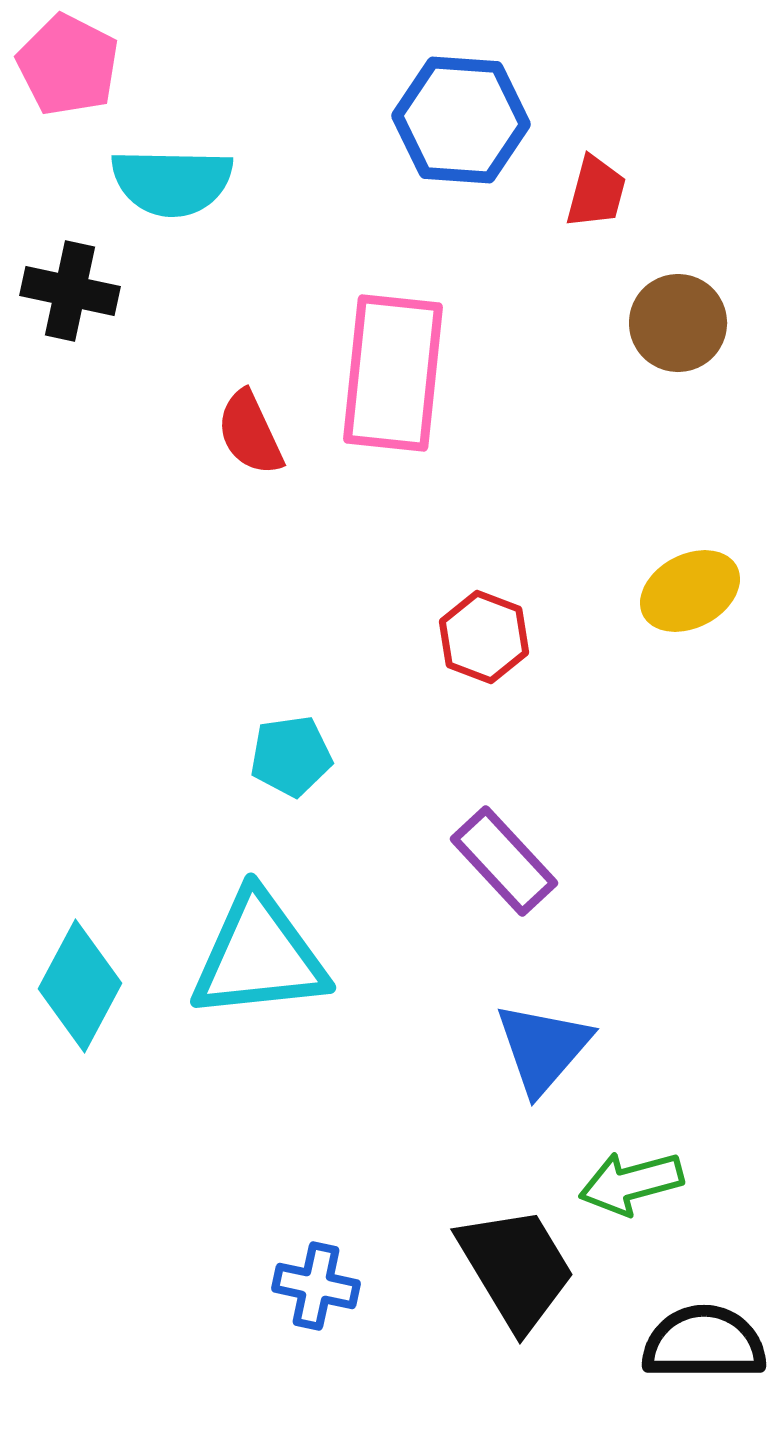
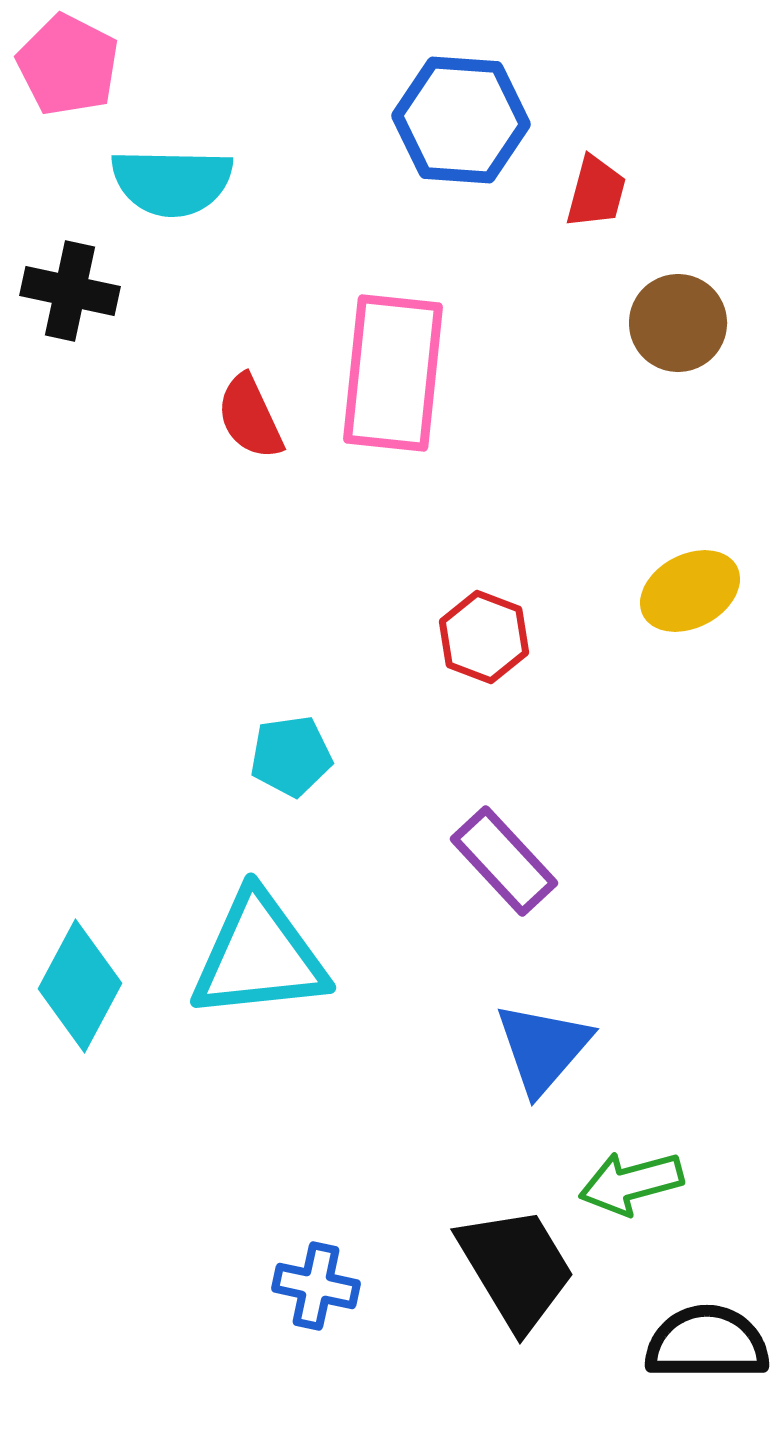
red semicircle: moved 16 px up
black semicircle: moved 3 px right
